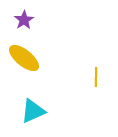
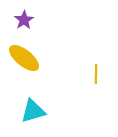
yellow line: moved 3 px up
cyan triangle: rotated 8 degrees clockwise
